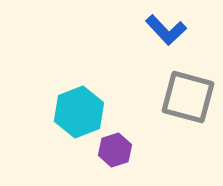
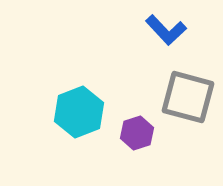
purple hexagon: moved 22 px right, 17 px up
